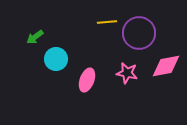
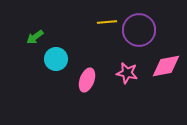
purple circle: moved 3 px up
